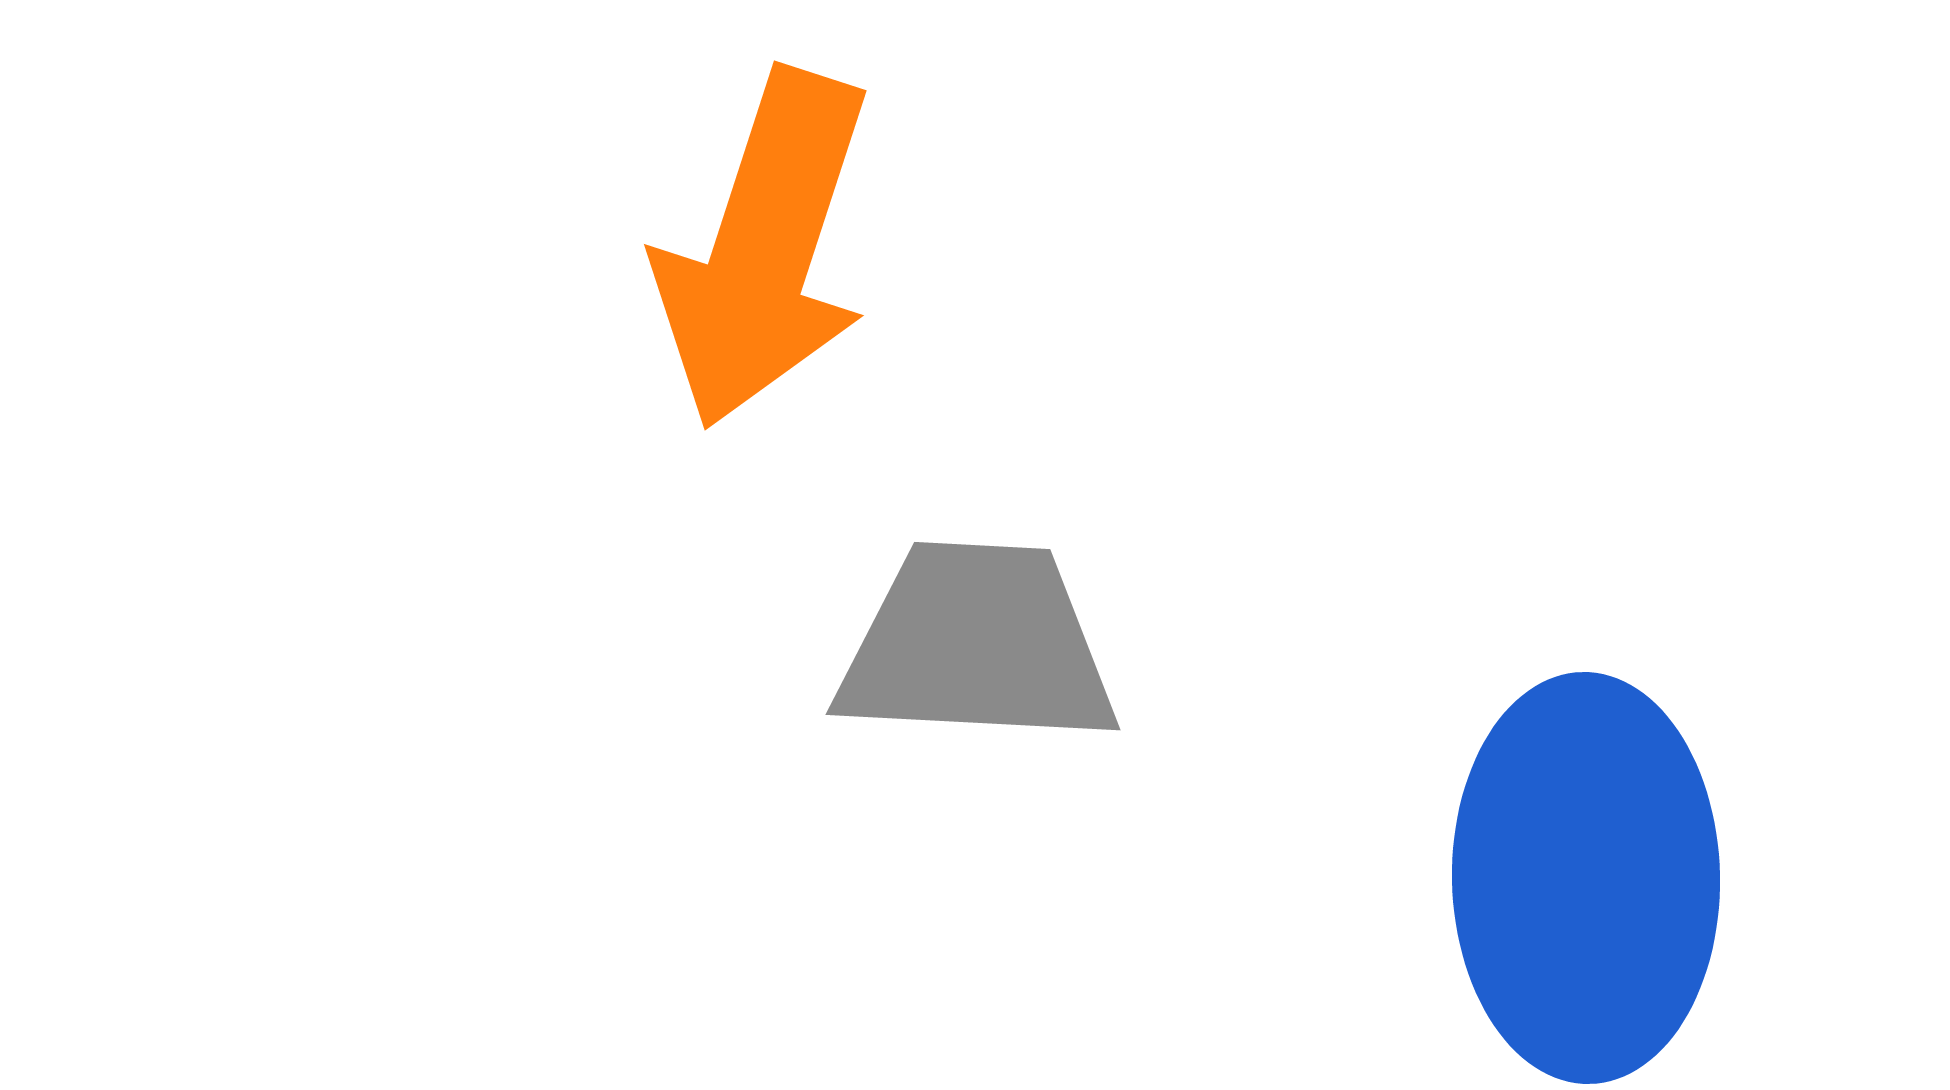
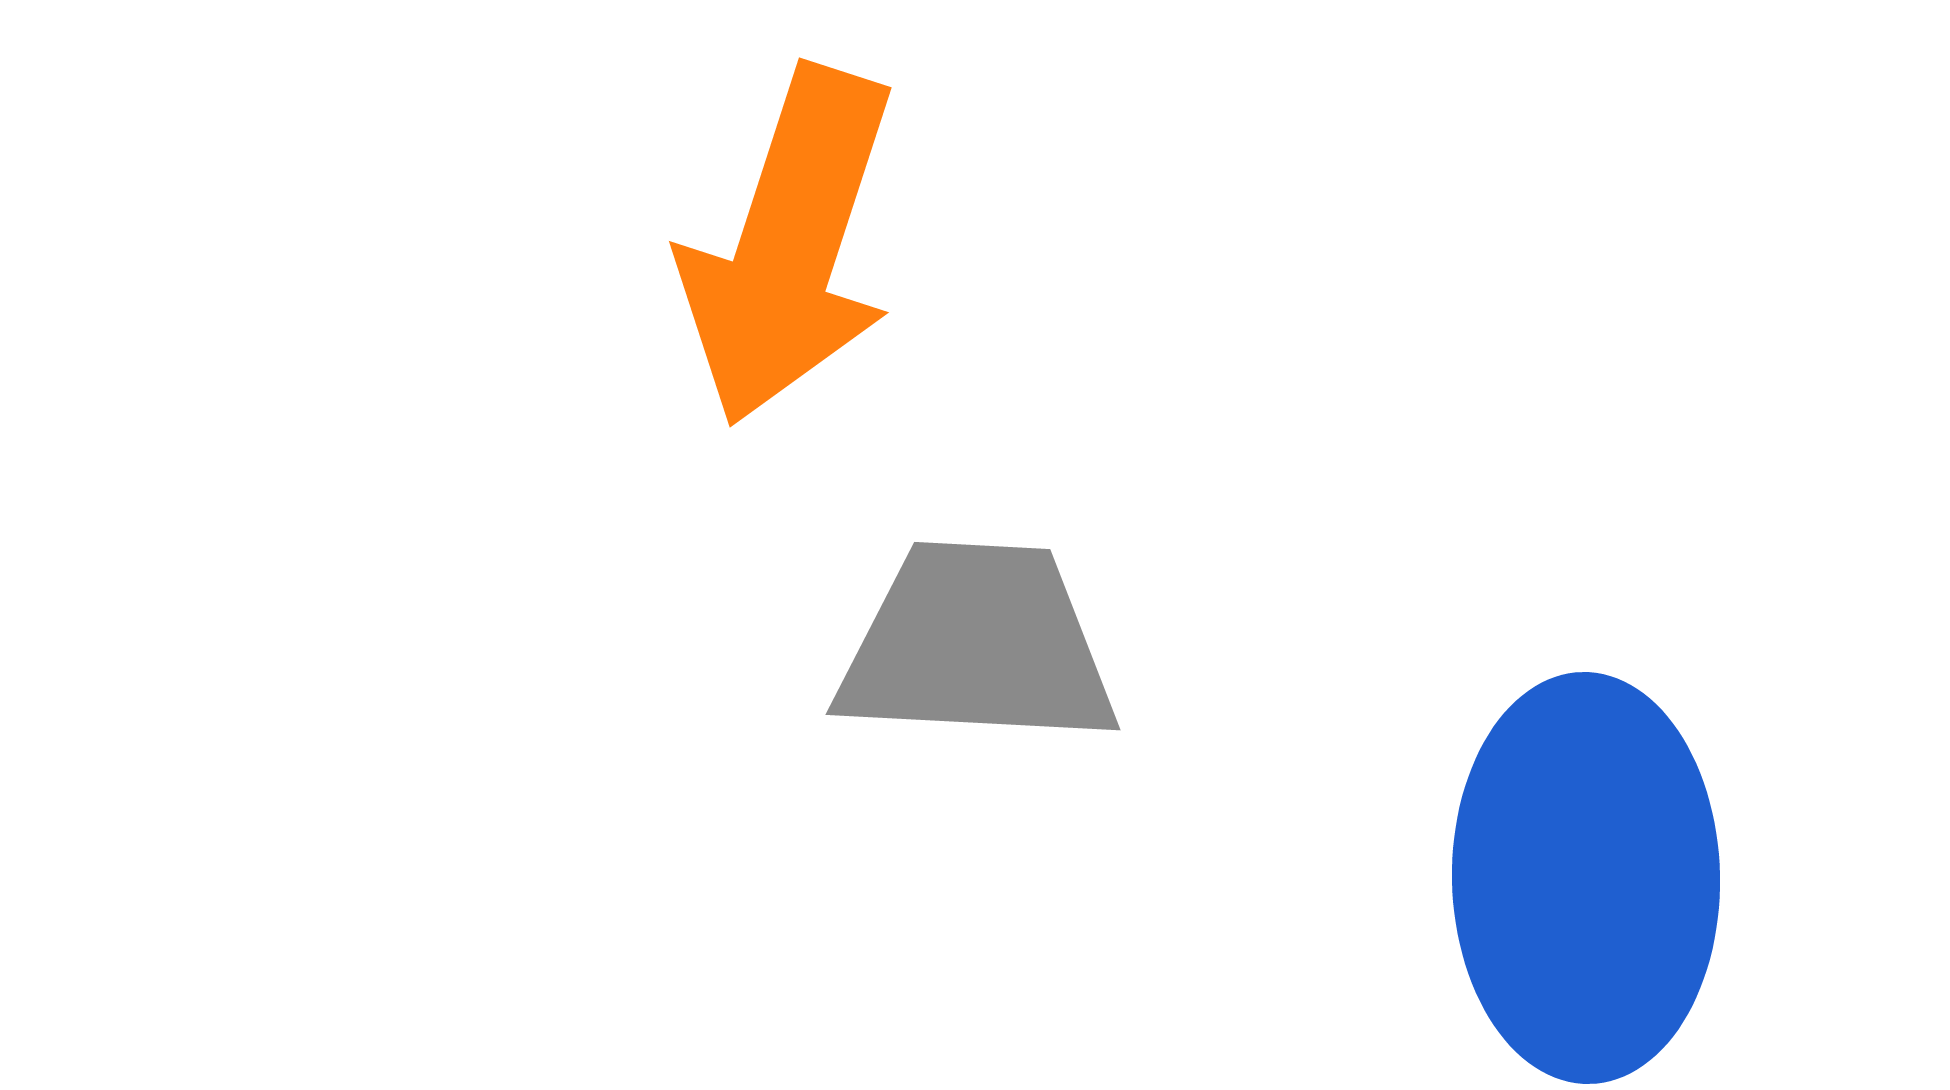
orange arrow: moved 25 px right, 3 px up
